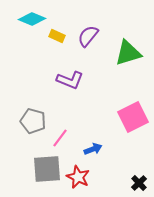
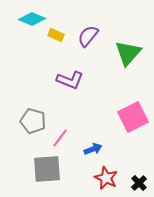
yellow rectangle: moved 1 px left, 1 px up
green triangle: rotated 32 degrees counterclockwise
red star: moved 28 px right, 1 px down
